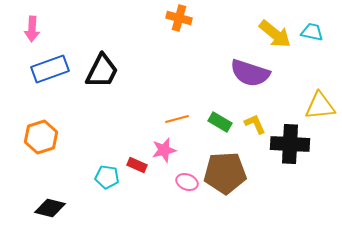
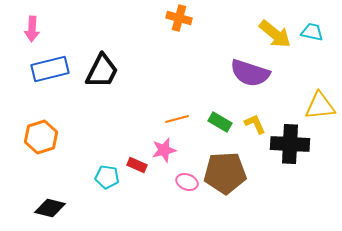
blue rectangle: rotated 6 degrees clockwise
